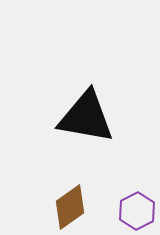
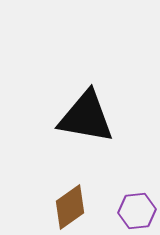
purple hexagon: rotated 21 degrees clockwise
